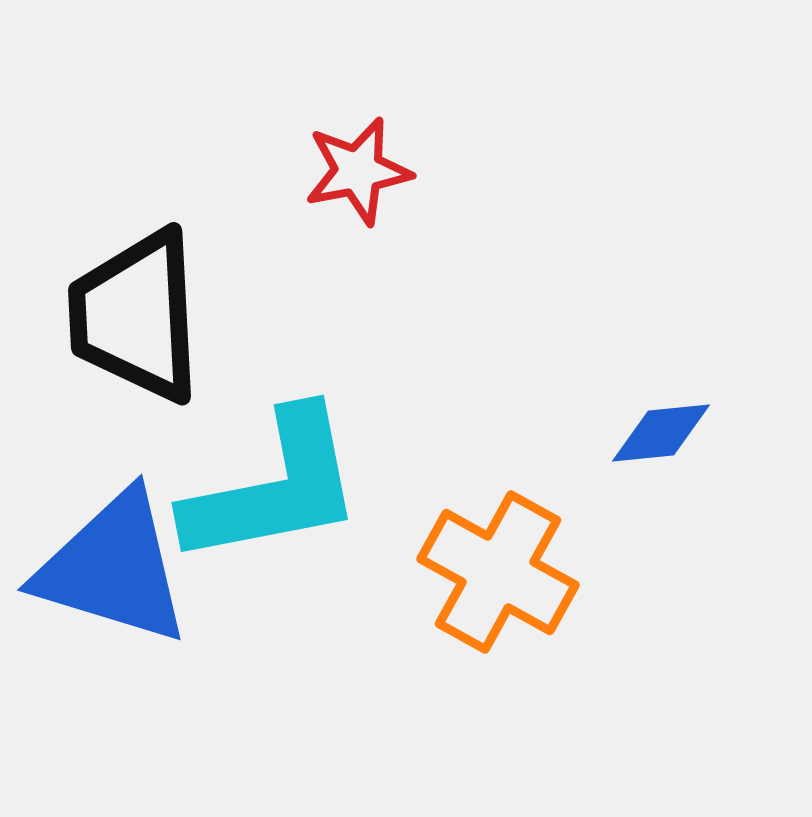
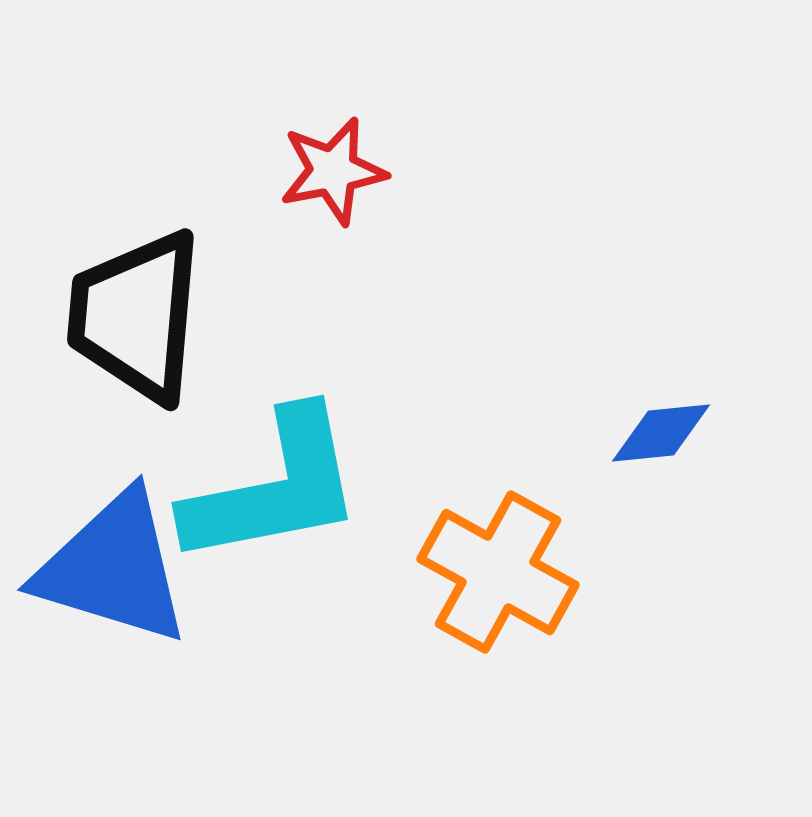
red star: moved 25 px left
black trapezoid: rotated 8 degrees clockwise
